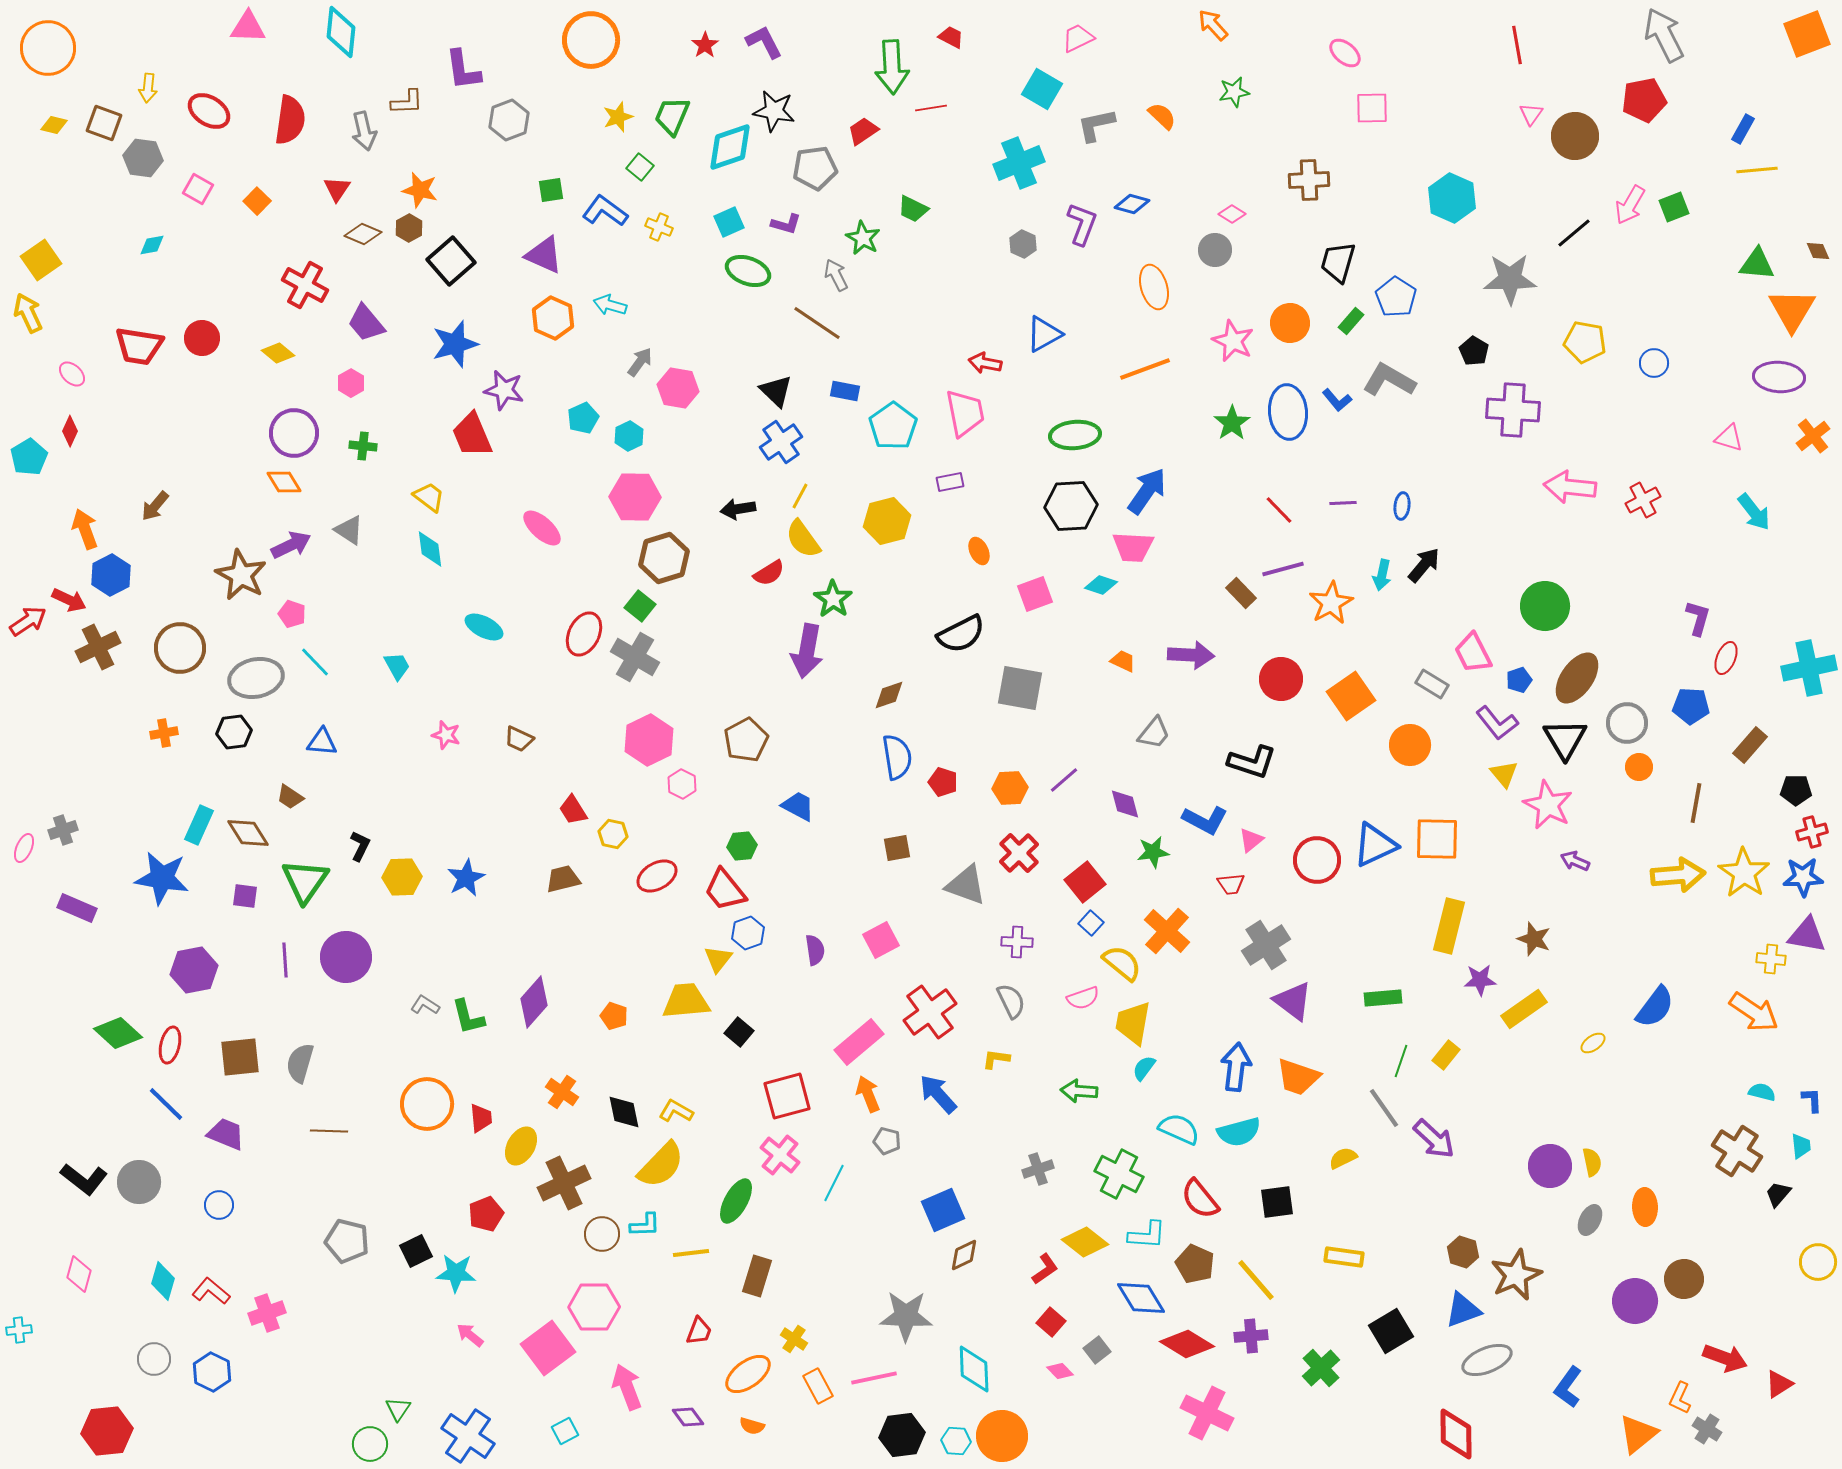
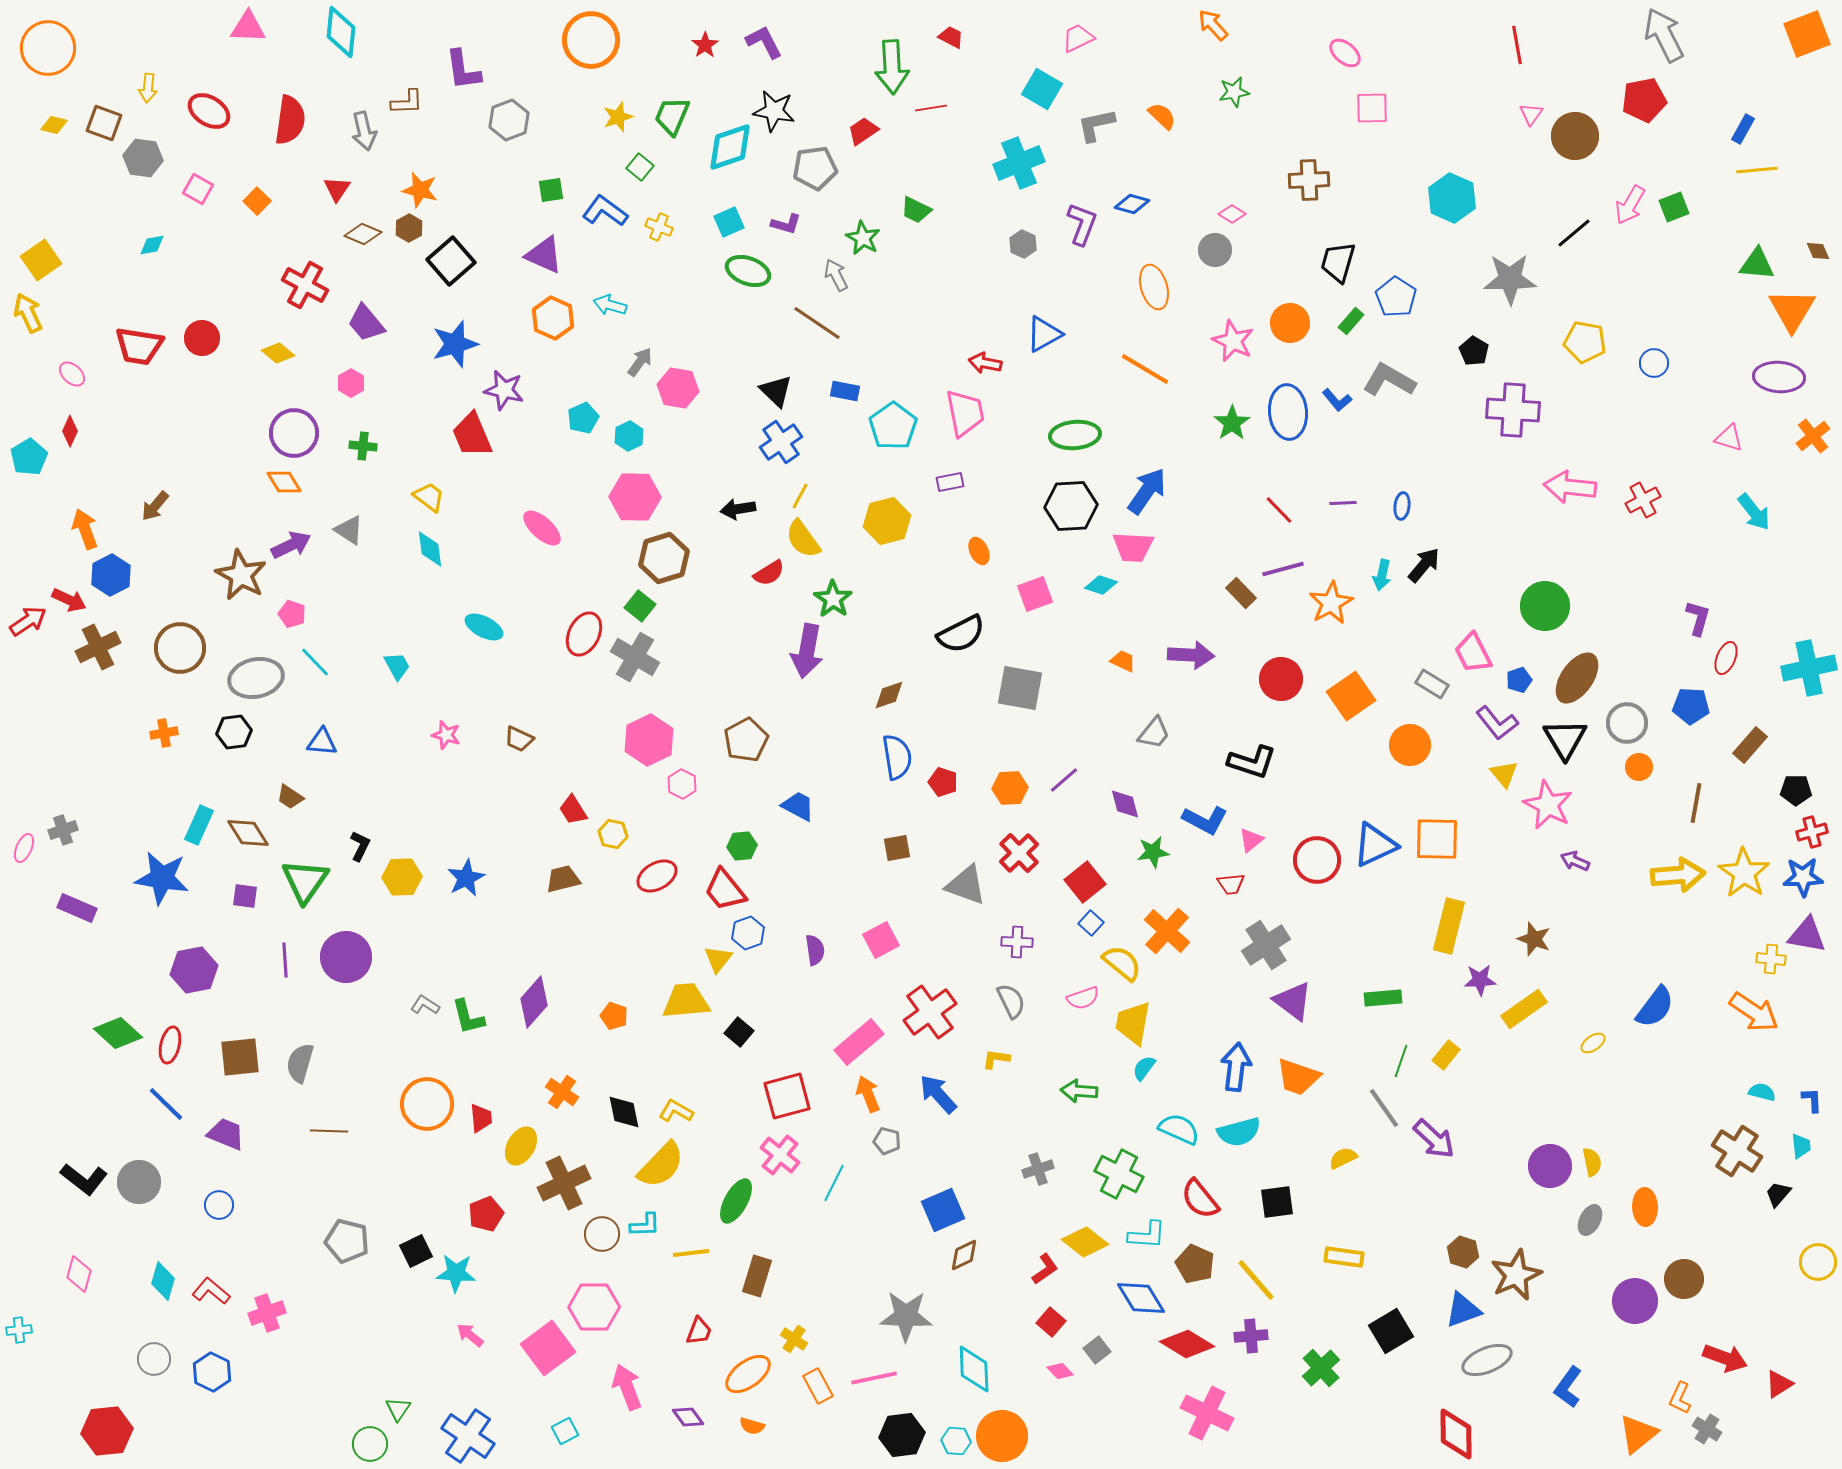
green trapezoid at (913, 209): moved 3 px right, 1 px down
orange line at (1145, 369): rotated 51 degrees clockwise
